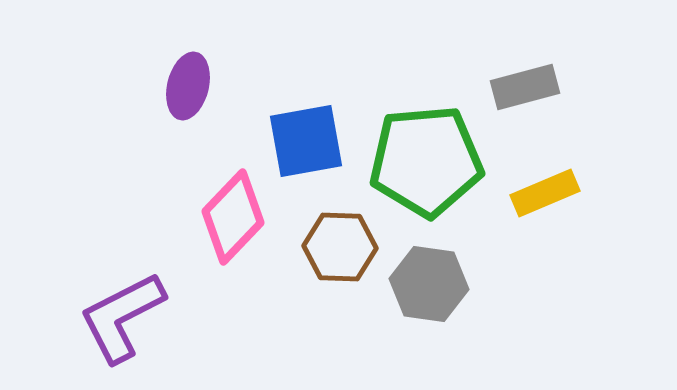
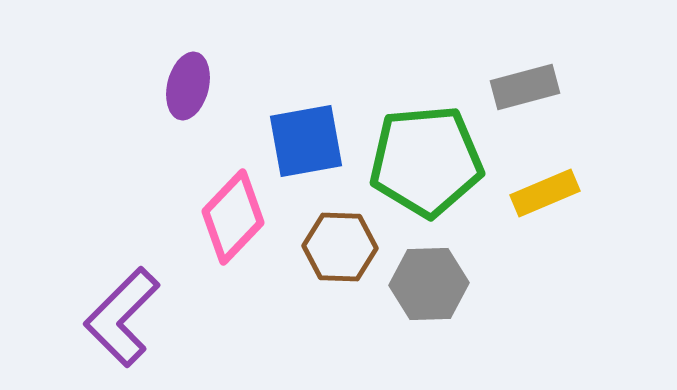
gray hexagon: rotated 10 degrees counterclockwise
purple L-shape: rotated 18 degrees counterclockwise
